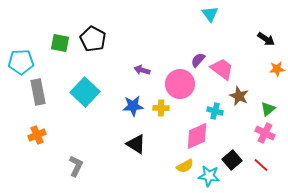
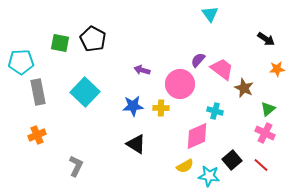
brown star: moved 5 px right, 8 px up
